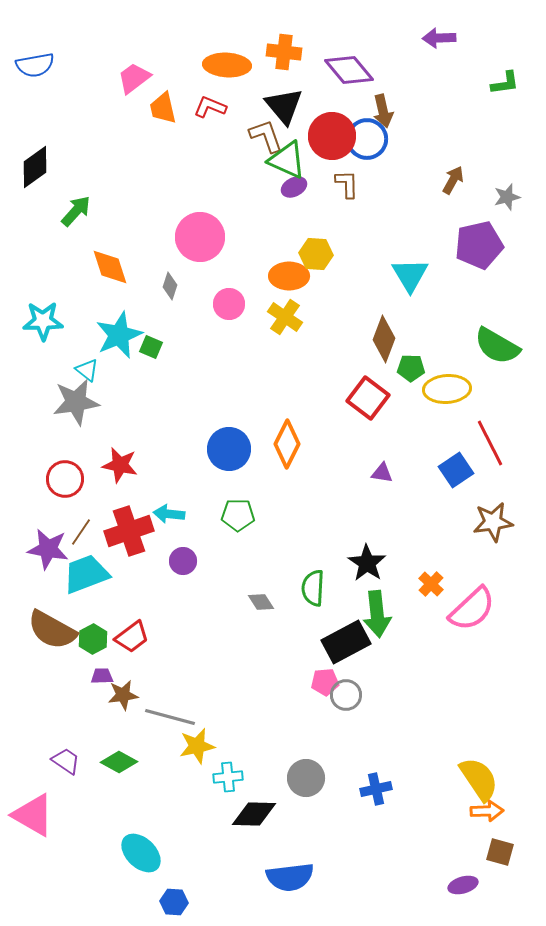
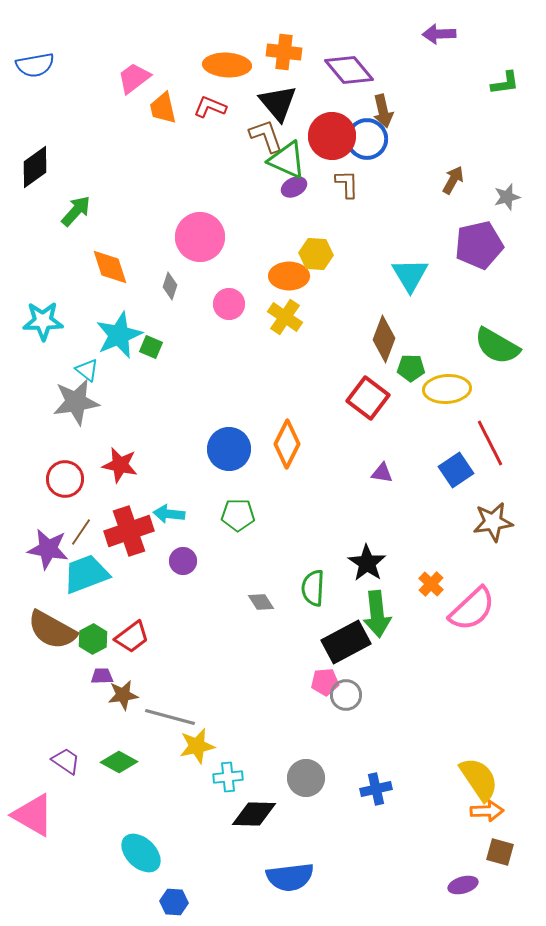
purple arrow at (439, 38): moved 4 px up
black triangle at (284, 106): moved 6 px left, 3 px up
